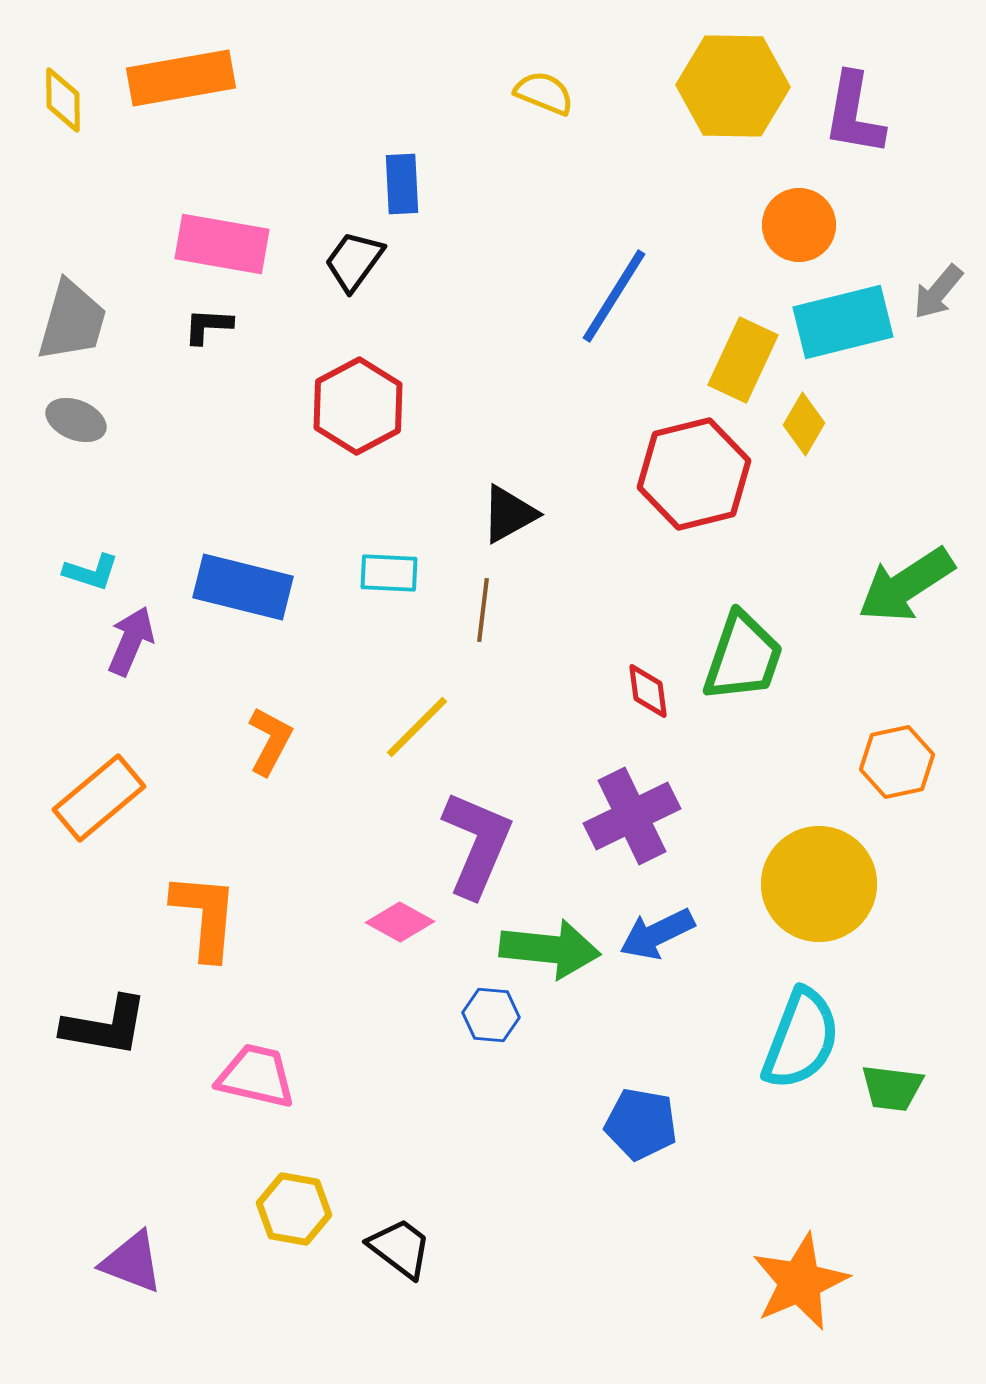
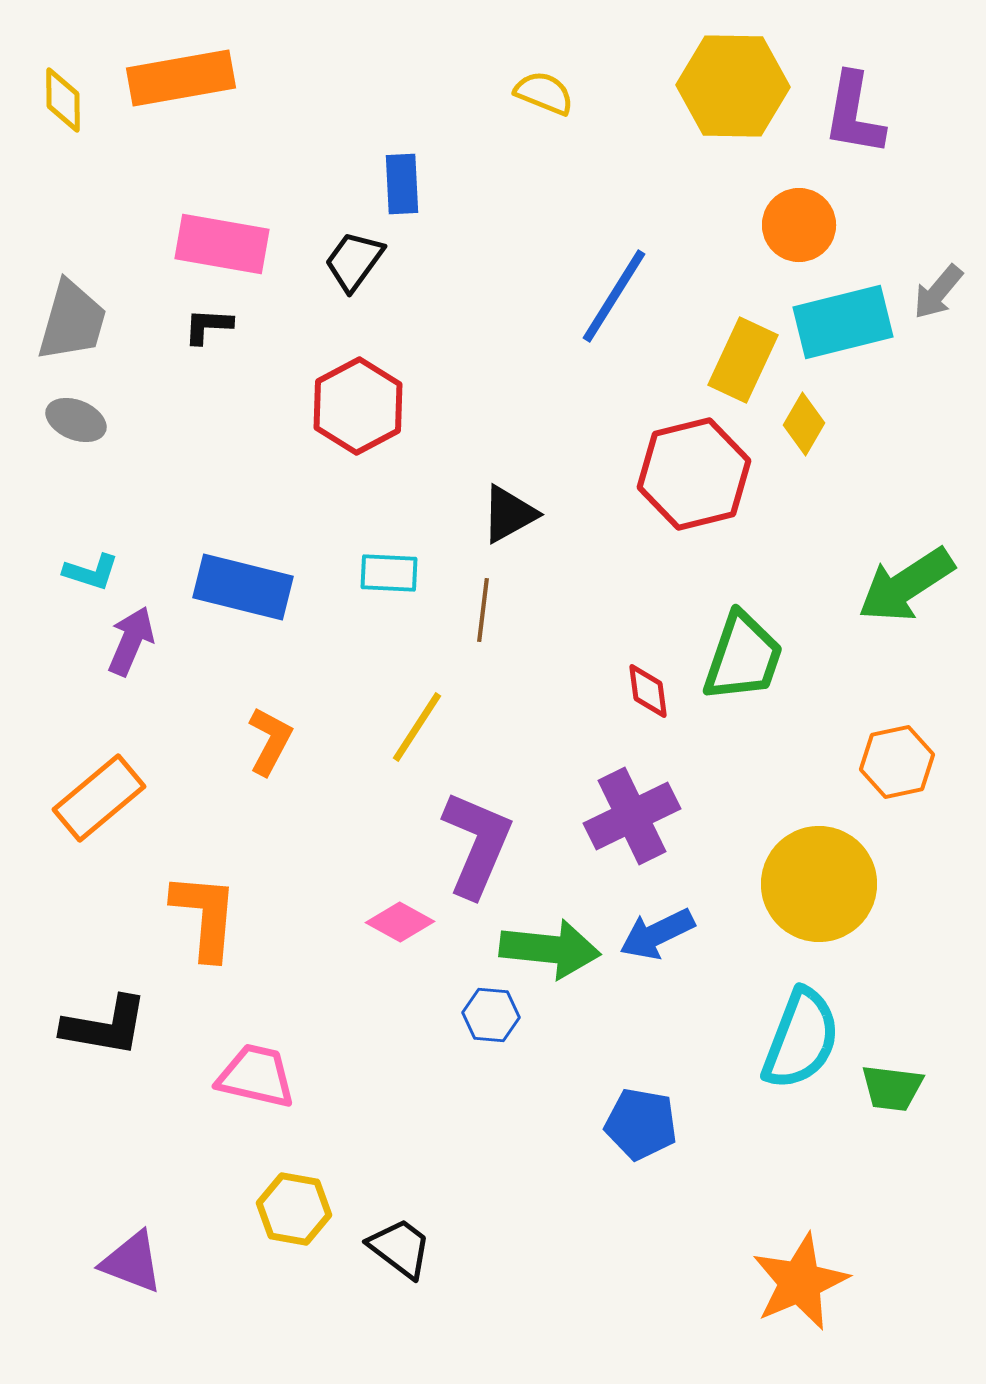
yellow line at (417, 727): rotated 12 degrees counterclockwise
